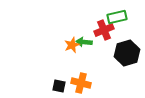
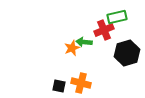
orange star: moved 3 px down
